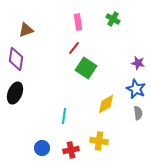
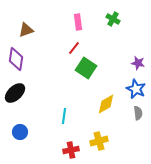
black ellipse: rotated 25 degrees clockwise
yellow cross: rotated 24 degrees counterclockwise
blue circle: moved 22 px left, 16 px up
